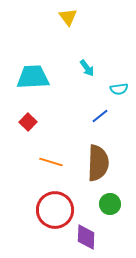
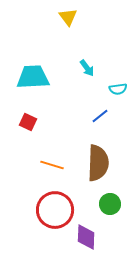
cyan semicircle: moved 1 px left
red square: rotated 18 degrees counterclockwise
orange line: moved 1 px right, 3 px down
